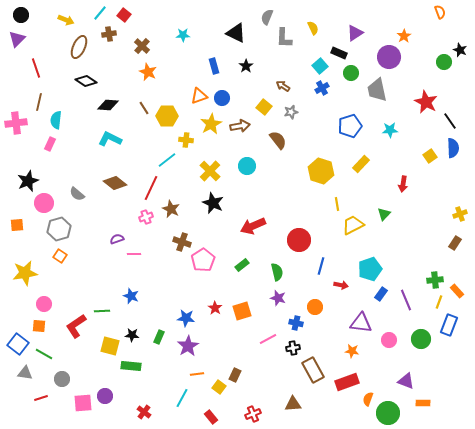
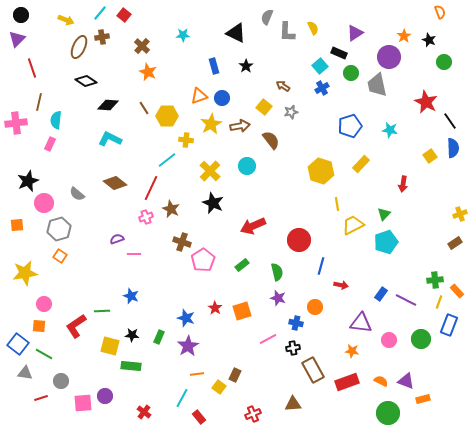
brown cross at (109, 34): moved 7 px left, 3 px down
gray L-shape at (284, 38): moved 3 px right, 6 px up
black star at (460, 50): moved 31 px left, 10 px up
red line at (36, 68): moved 4 px left
gray trapezoid at (377, 90): moved 5 px up
cyan star at (390, 130): rotated 14 degrees clockwise
brown semicircle at (278, 140): moved 7 px left
brown rectangle at (455, 243): rotated 24 degrees clockwise
cyan pentagon at (370, 269): moved 16 px right, 27 px up
purple line at (406, 300): rotated 40 degrees counterclockwise
blue star at (186, 318): rotated 12 degrees clockwise
gray circle at (62, 379): moved 1 px left, 2 px down
orange semicircle at (368, 399): moved 13 px right, 18 px up; rotated 96 degrees clockwise
orange rectangle at (423, 403): moved 4 px up; rotated 16 degrees counterclockwise
red rectangle at (211, 417): moved 12 px left
